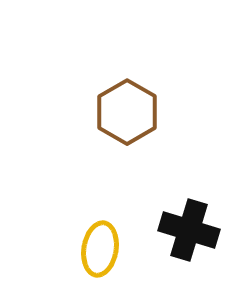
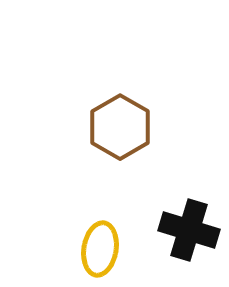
brown hexagon: moved 7 px left, 15 px down
